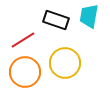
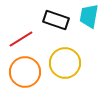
red line: moved 2 px left, 1 px up
